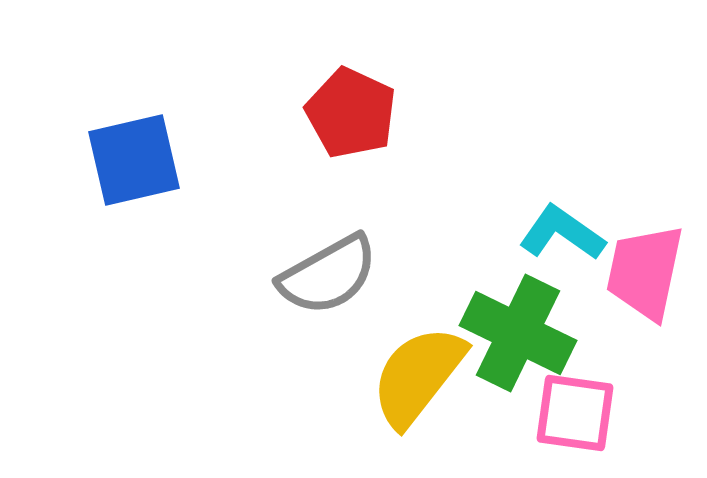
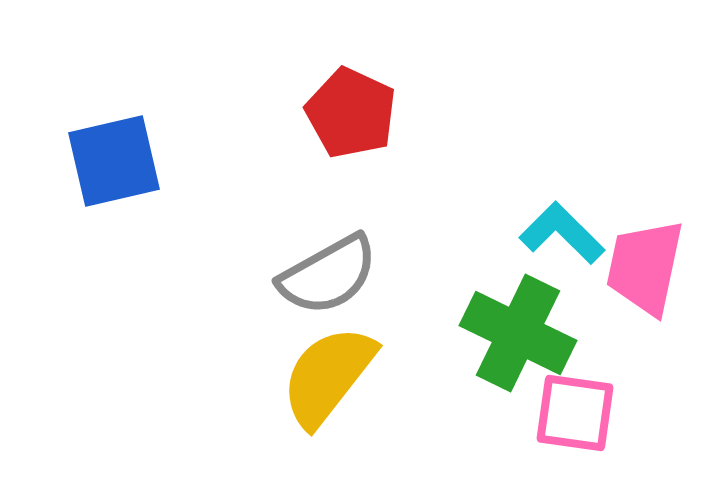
blue square: moved 20 px left, 1 px down
cyan L-shape: rotated 10 degrees clockwise
pink trapezoid: moved 5 px up
yellow semicircle: moved 90 px left
